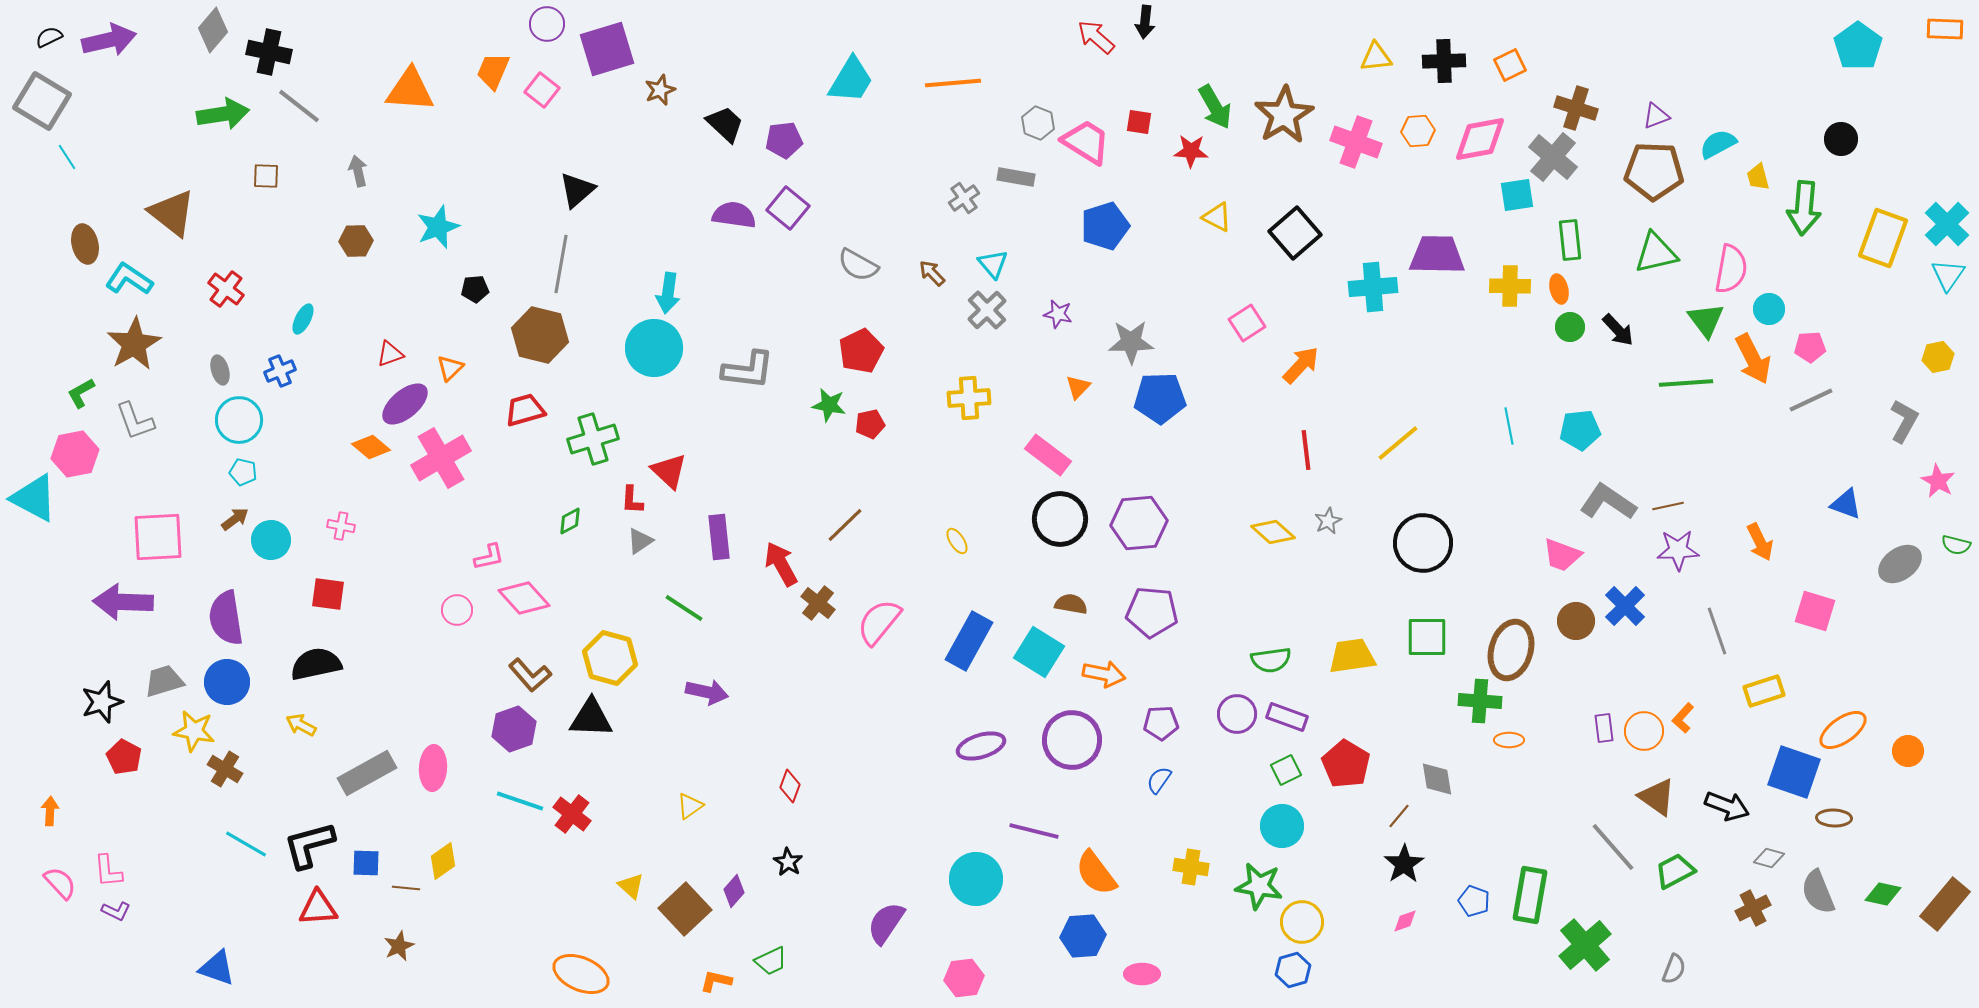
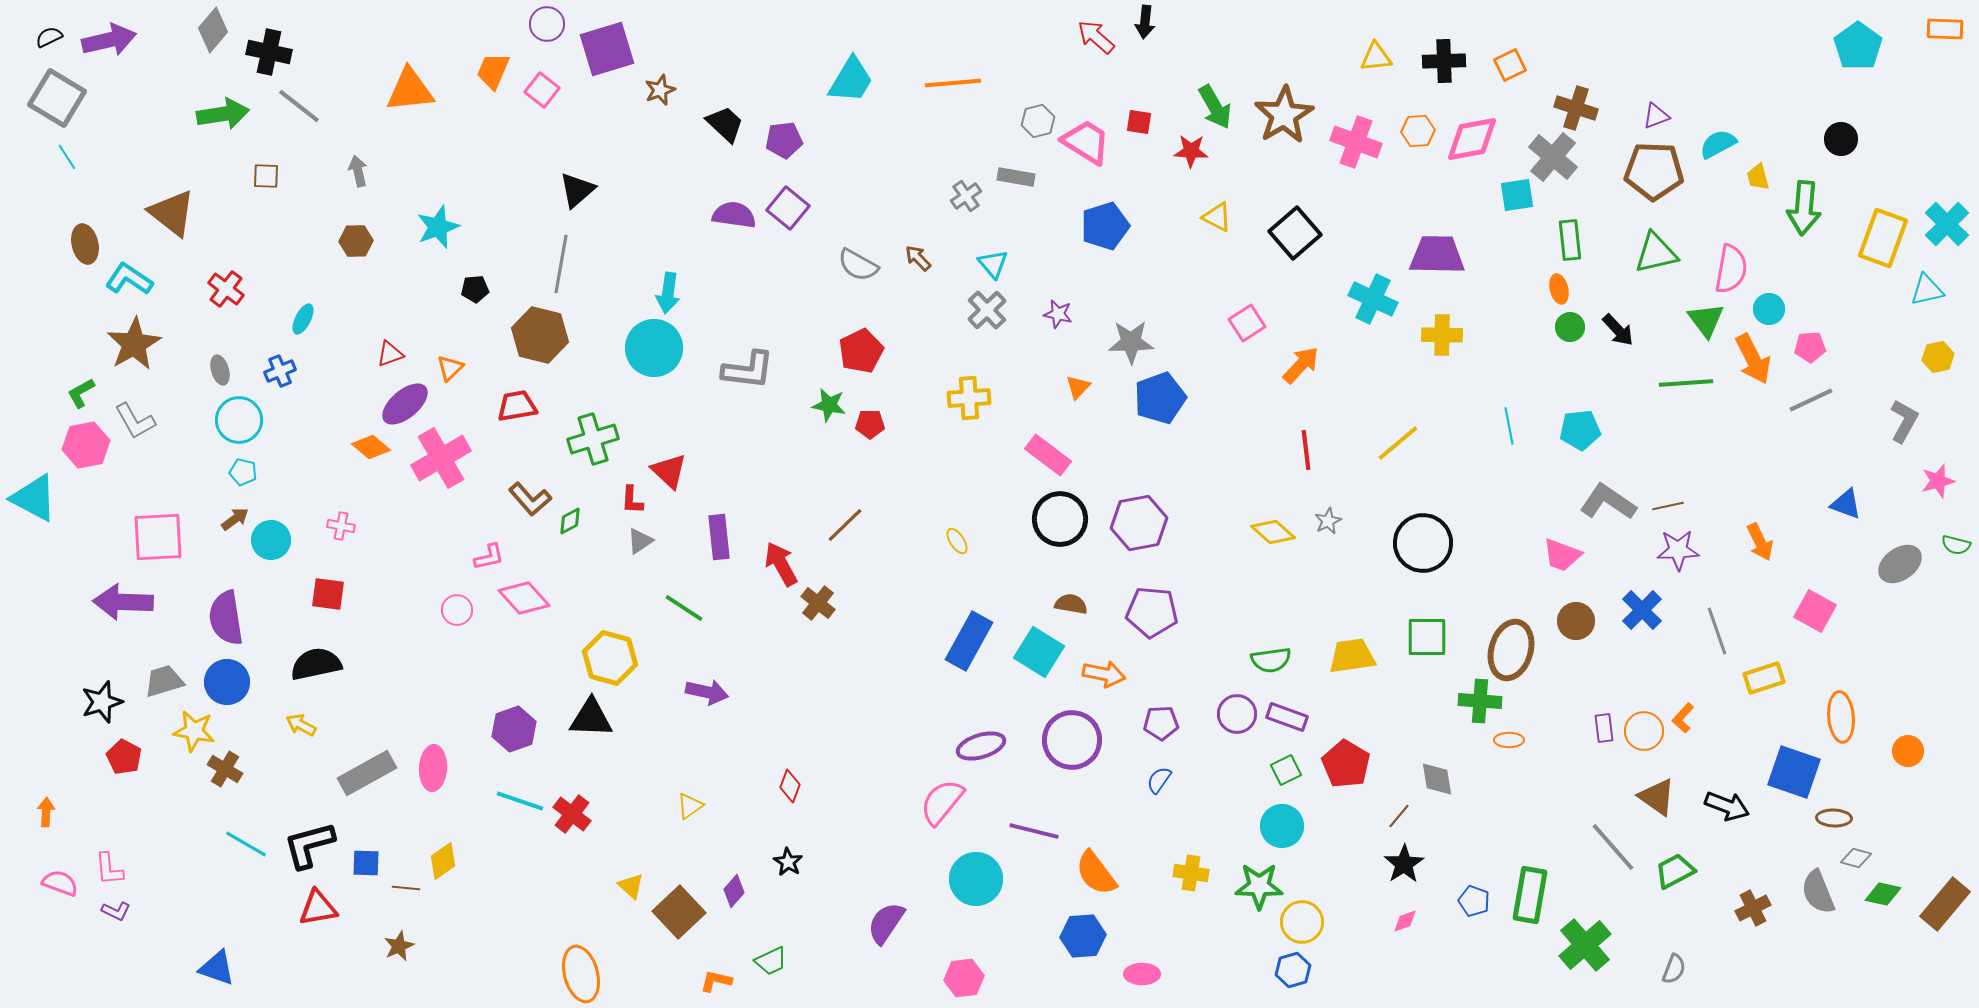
orange triangle at (410, 90): rotated 10 degrees counterclockwise
gray square at (42, 101): moved 15 px right, 3 px up
gray hexagon at (1038, 123): moved 2 px up; rotated 24 degrees clockwise
pink diamond at (1480, 139): moved 8 px left
gray cross at (964, 198): moved 2 px right, 2 px up
brown arrow at (932, 273): moved 14 px left, 15 px up
cyan triangle at (1948, 275): moved 21 px left, 15 px down; rotated 42 degrees clockwise
yellow cross at (1510, 286): moved 68 px left, 49 px down
cyan cross at (1373, 287): moved 12 px down; rotated 30 degrees clockwise
blue pentagon at (1160, 398): rotated 18 degrees counterclockwise
red trapezoid at (525, 410): moved 8 px left, 4 px up; rotated 6 degrees clockwise
gray L-shape at (135, 421): rotated 9 degrees counterclockwise
red pentagon at (870, 424): rotated 12 degrees clockwise
pink hexagon at (75, 454): moved 11 px right, 9 px up
pink star at (1938, 481): rotated 28 degrees clockwise
purple hexagon at (1139, 523): rotated 6 degrees counterclockwise
blue cross at (1625, 606): moved 17 px right, 4 px down
pink square at (1815, 611): rotated 12 degrees clockwise
pink semicircle at (879, 622): moved 63 px right, 180 px down
brown L-shape at (530, 675): moved 176 px up
yellow rectangle at (1764, 691): moved 13 px up
orange ellipse at (1843, 730): moved 2 px left, 13 px up; rotated 60 degrees counterclockwise
orange arrow at (50, 811): moved 4 px left, 1 px down
gray diamond at (1769, 858): moved 87 px right
yellow cross at (1191, 867): moved 6 px down
pink L-shape at (108, 871): moved 1 px right, 2 px up
pink semicircle at (60, 883): rotated 27 degrees counterclockwise
green star at (1259, 886): rotated 9 degrees counterclockwise
red triangle at (318, 908): rotated 6 degrees counterclockwise
brown square at (685, 909): moved 6 px left, 3 px down
orange ellipse at (581, 974): rotated 52 degrees clockwise
